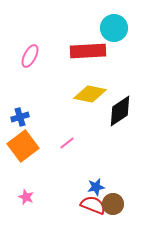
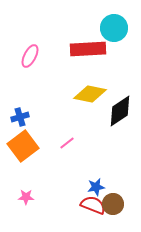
red rectangle: moved 2 px up
pink star: rotated 21 degrees counterclockwise
